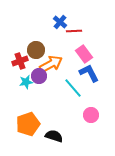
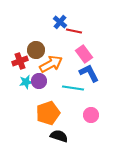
red line: rotated 14 degrees clockwise
purple circle: moved 5 px down
cyan line: rotated 40 degrees counterclockwise
orange pentagon: moved 20 px right, 11 px up
black semicircle: moved 5 px right
